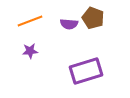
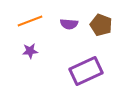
brown pentagon: moved 8 px right, 7 px down
purple rectangle: rotated 8 degrees counterclockwise
